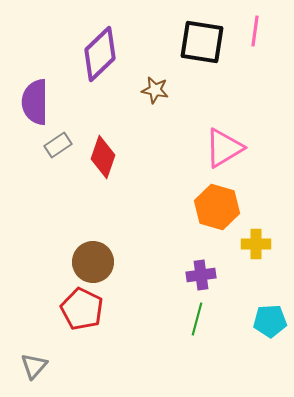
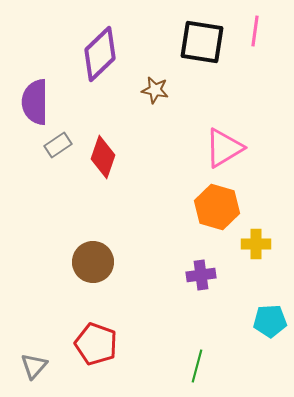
red pentagon: moved 14 px right, 35 px down; rotated 6 degrees counterclockwise
green line: moved 47 px down
